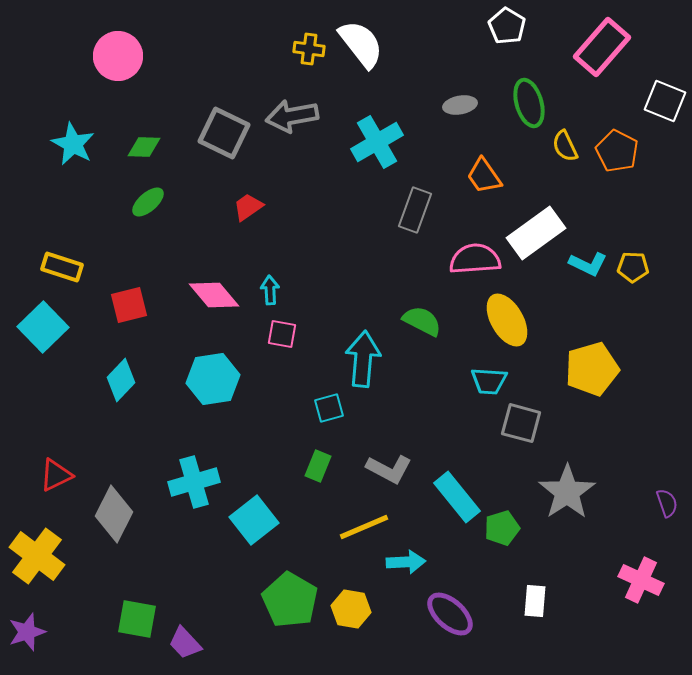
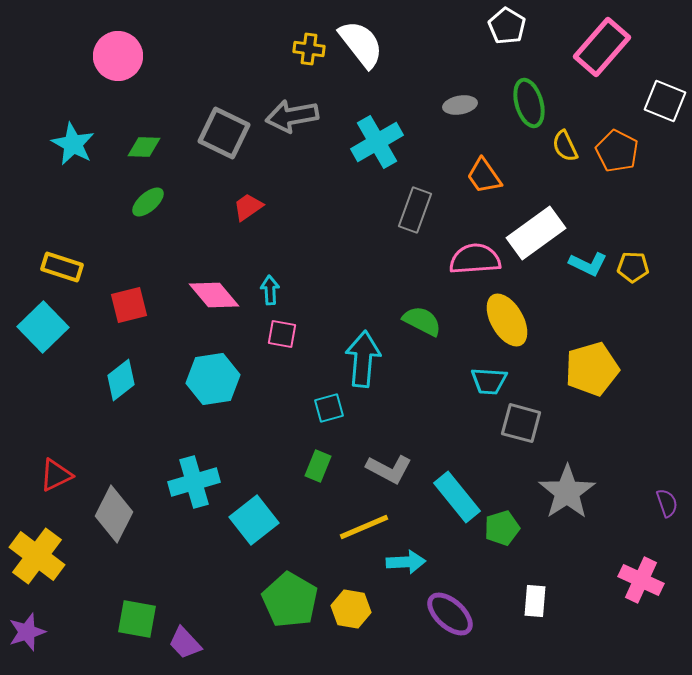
cyan diamond at (121, 380): rotated 9 degrees clockwise
